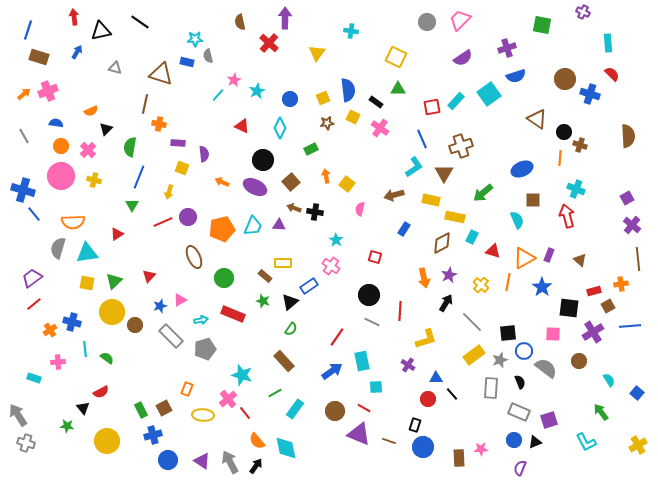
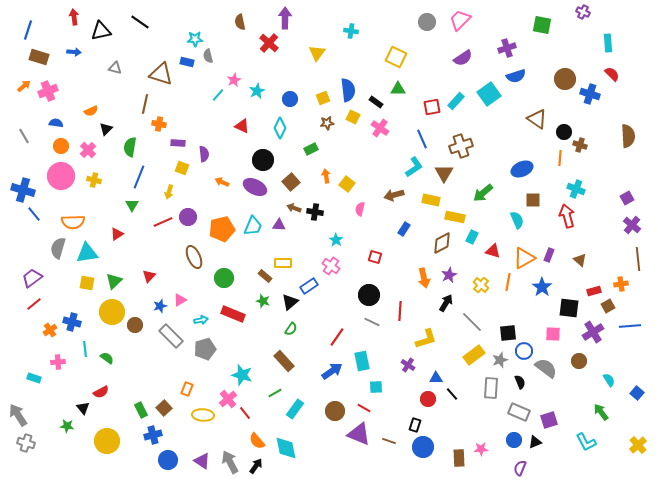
blue arrow at (77, 52): moved 3 px left; rotated 64 degrees clockwise
orange arrow at (24, 94): moved 8 px up
brown square at (164, 408): rotated 14 degrees counterclockwise
yellow cross at (638, 445): rotated 12 degrees counterclockwise
